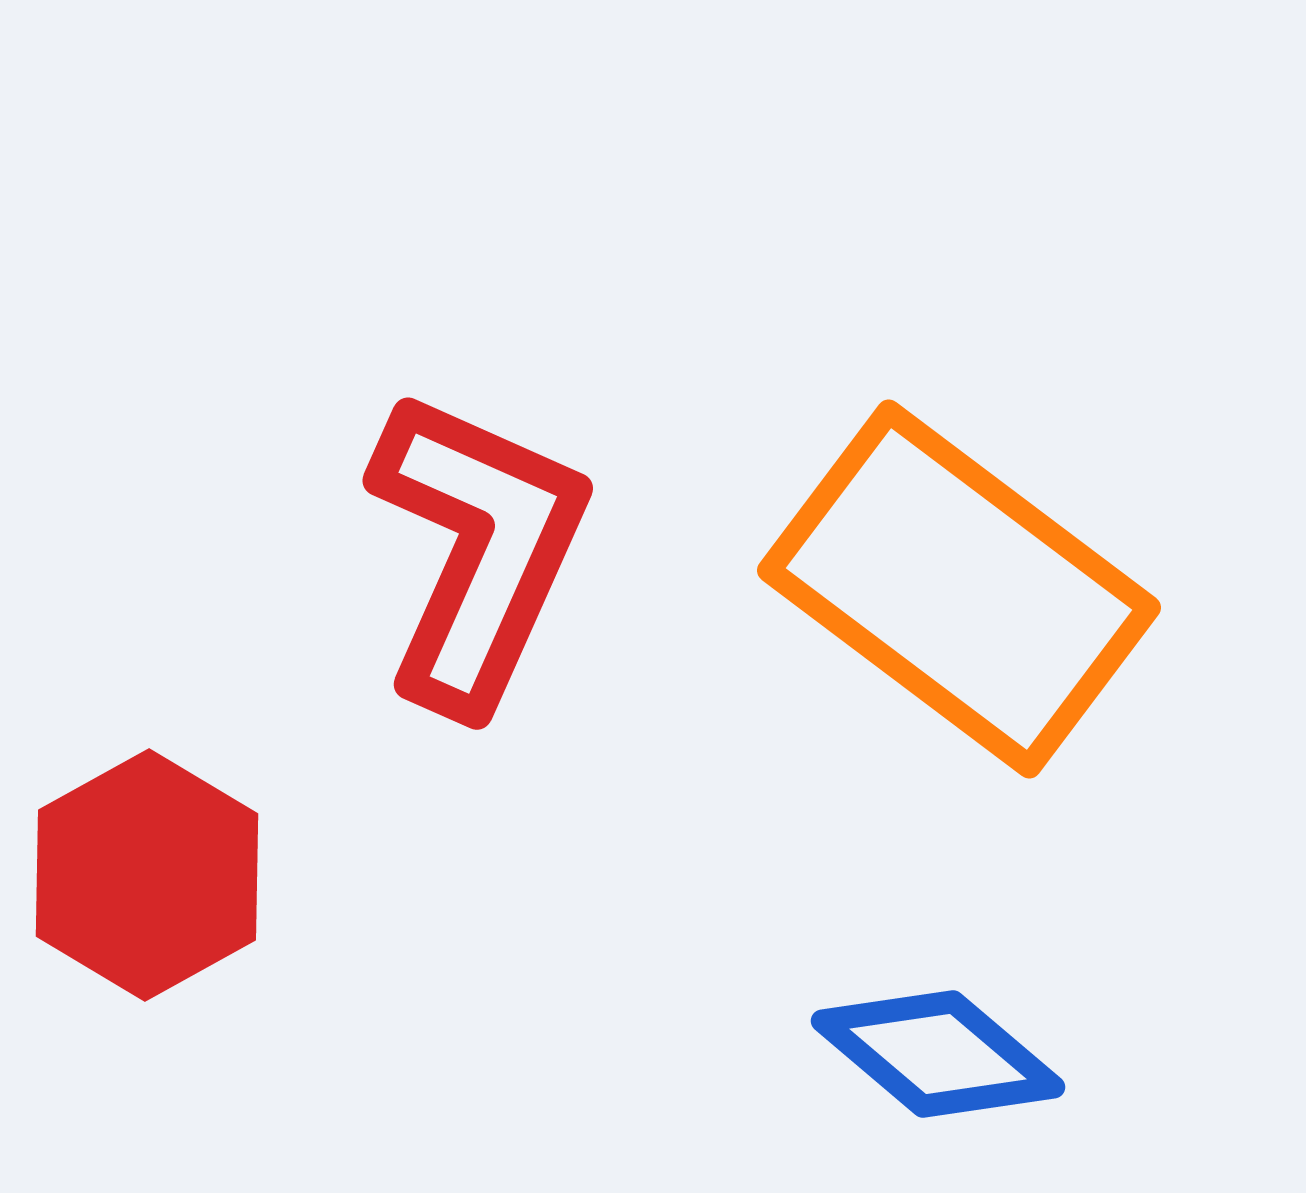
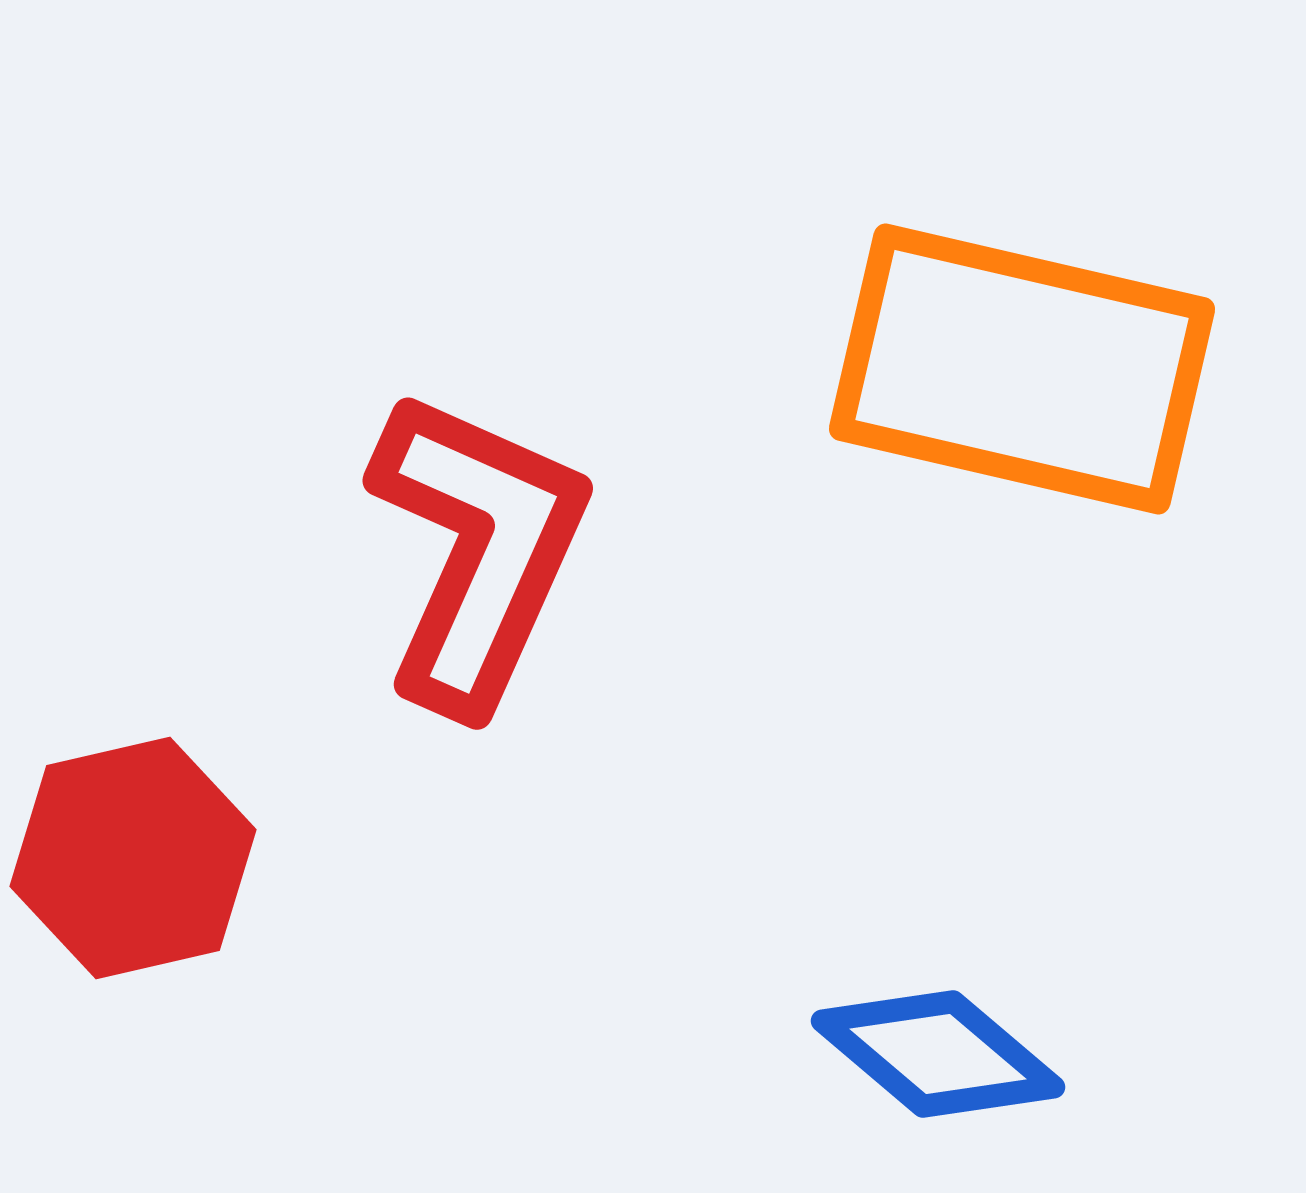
orange rectangle: moved 63 px right, 220 px up; rotated 24 degrees counterclockwise
red hexagon: moved 14 px left, 17 px up; rotated 16 degrees clockwise
